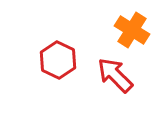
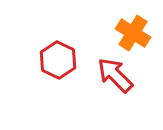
orange cross: moved 1 px right, 3 px down
